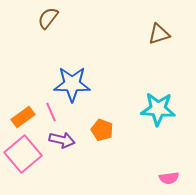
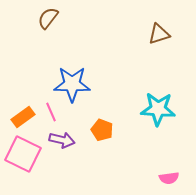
pink square: rotated 24 degrees counterclockwise
